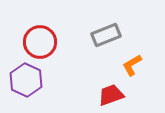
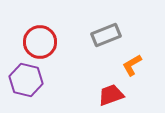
purple hexagon: rotated 12 degrees counterclockwise
